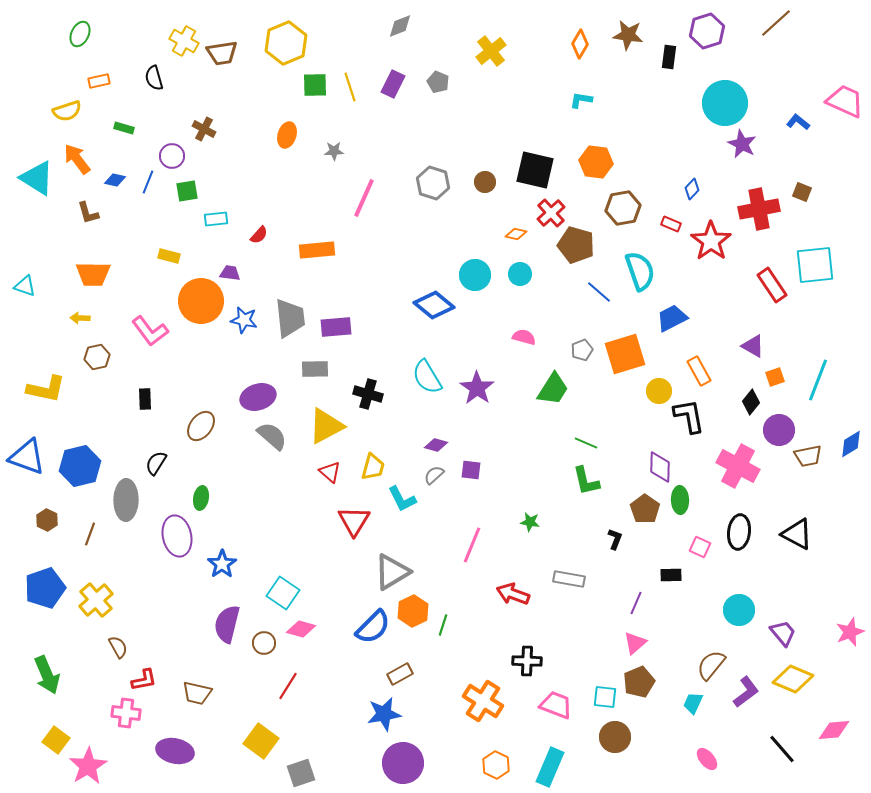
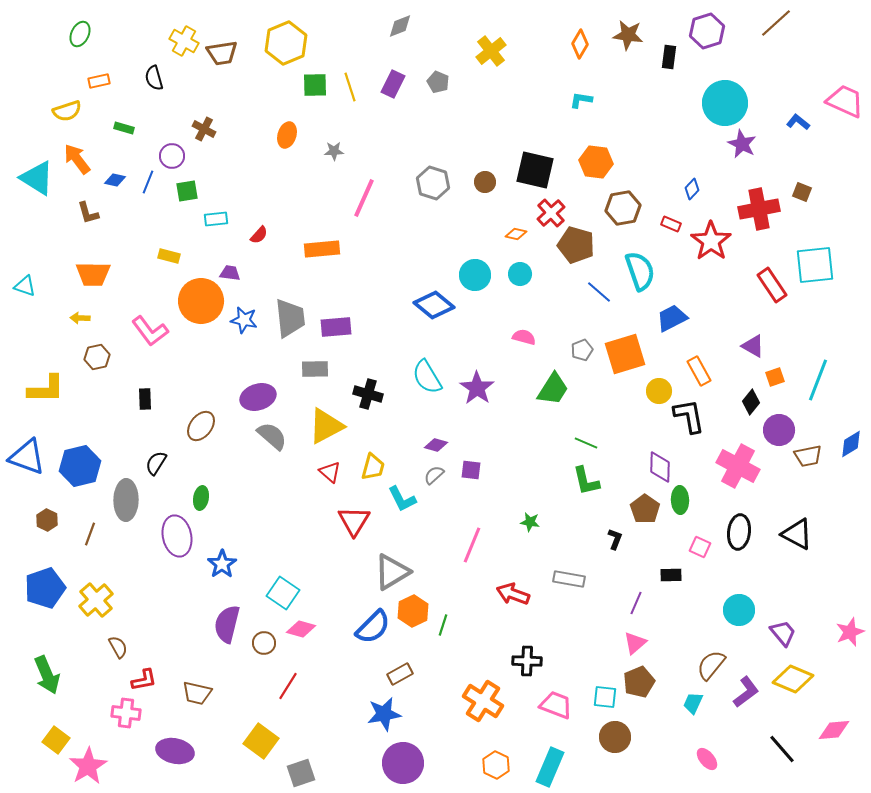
orange rectangle at (317, 250): moved 5 px right, 1 px up
yellow L-shape at (46, 389): rotated 12 degrees counterclockwise
